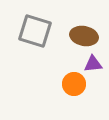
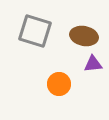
orange circle: moved 15 px left
